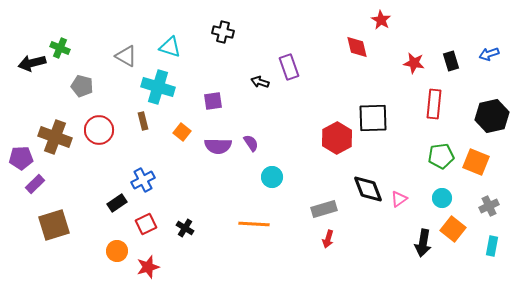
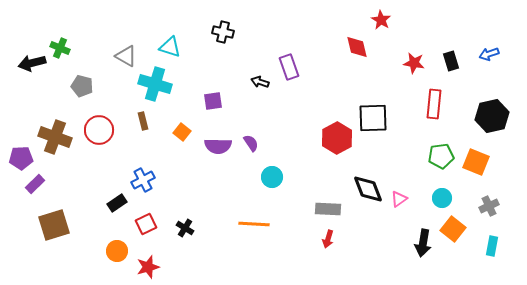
cyan cross at (158, 87): moved 3 px left, 3 px up
gray rectangle at (324, 209): moved 4 px right; rotated 20 degrees clockwise
